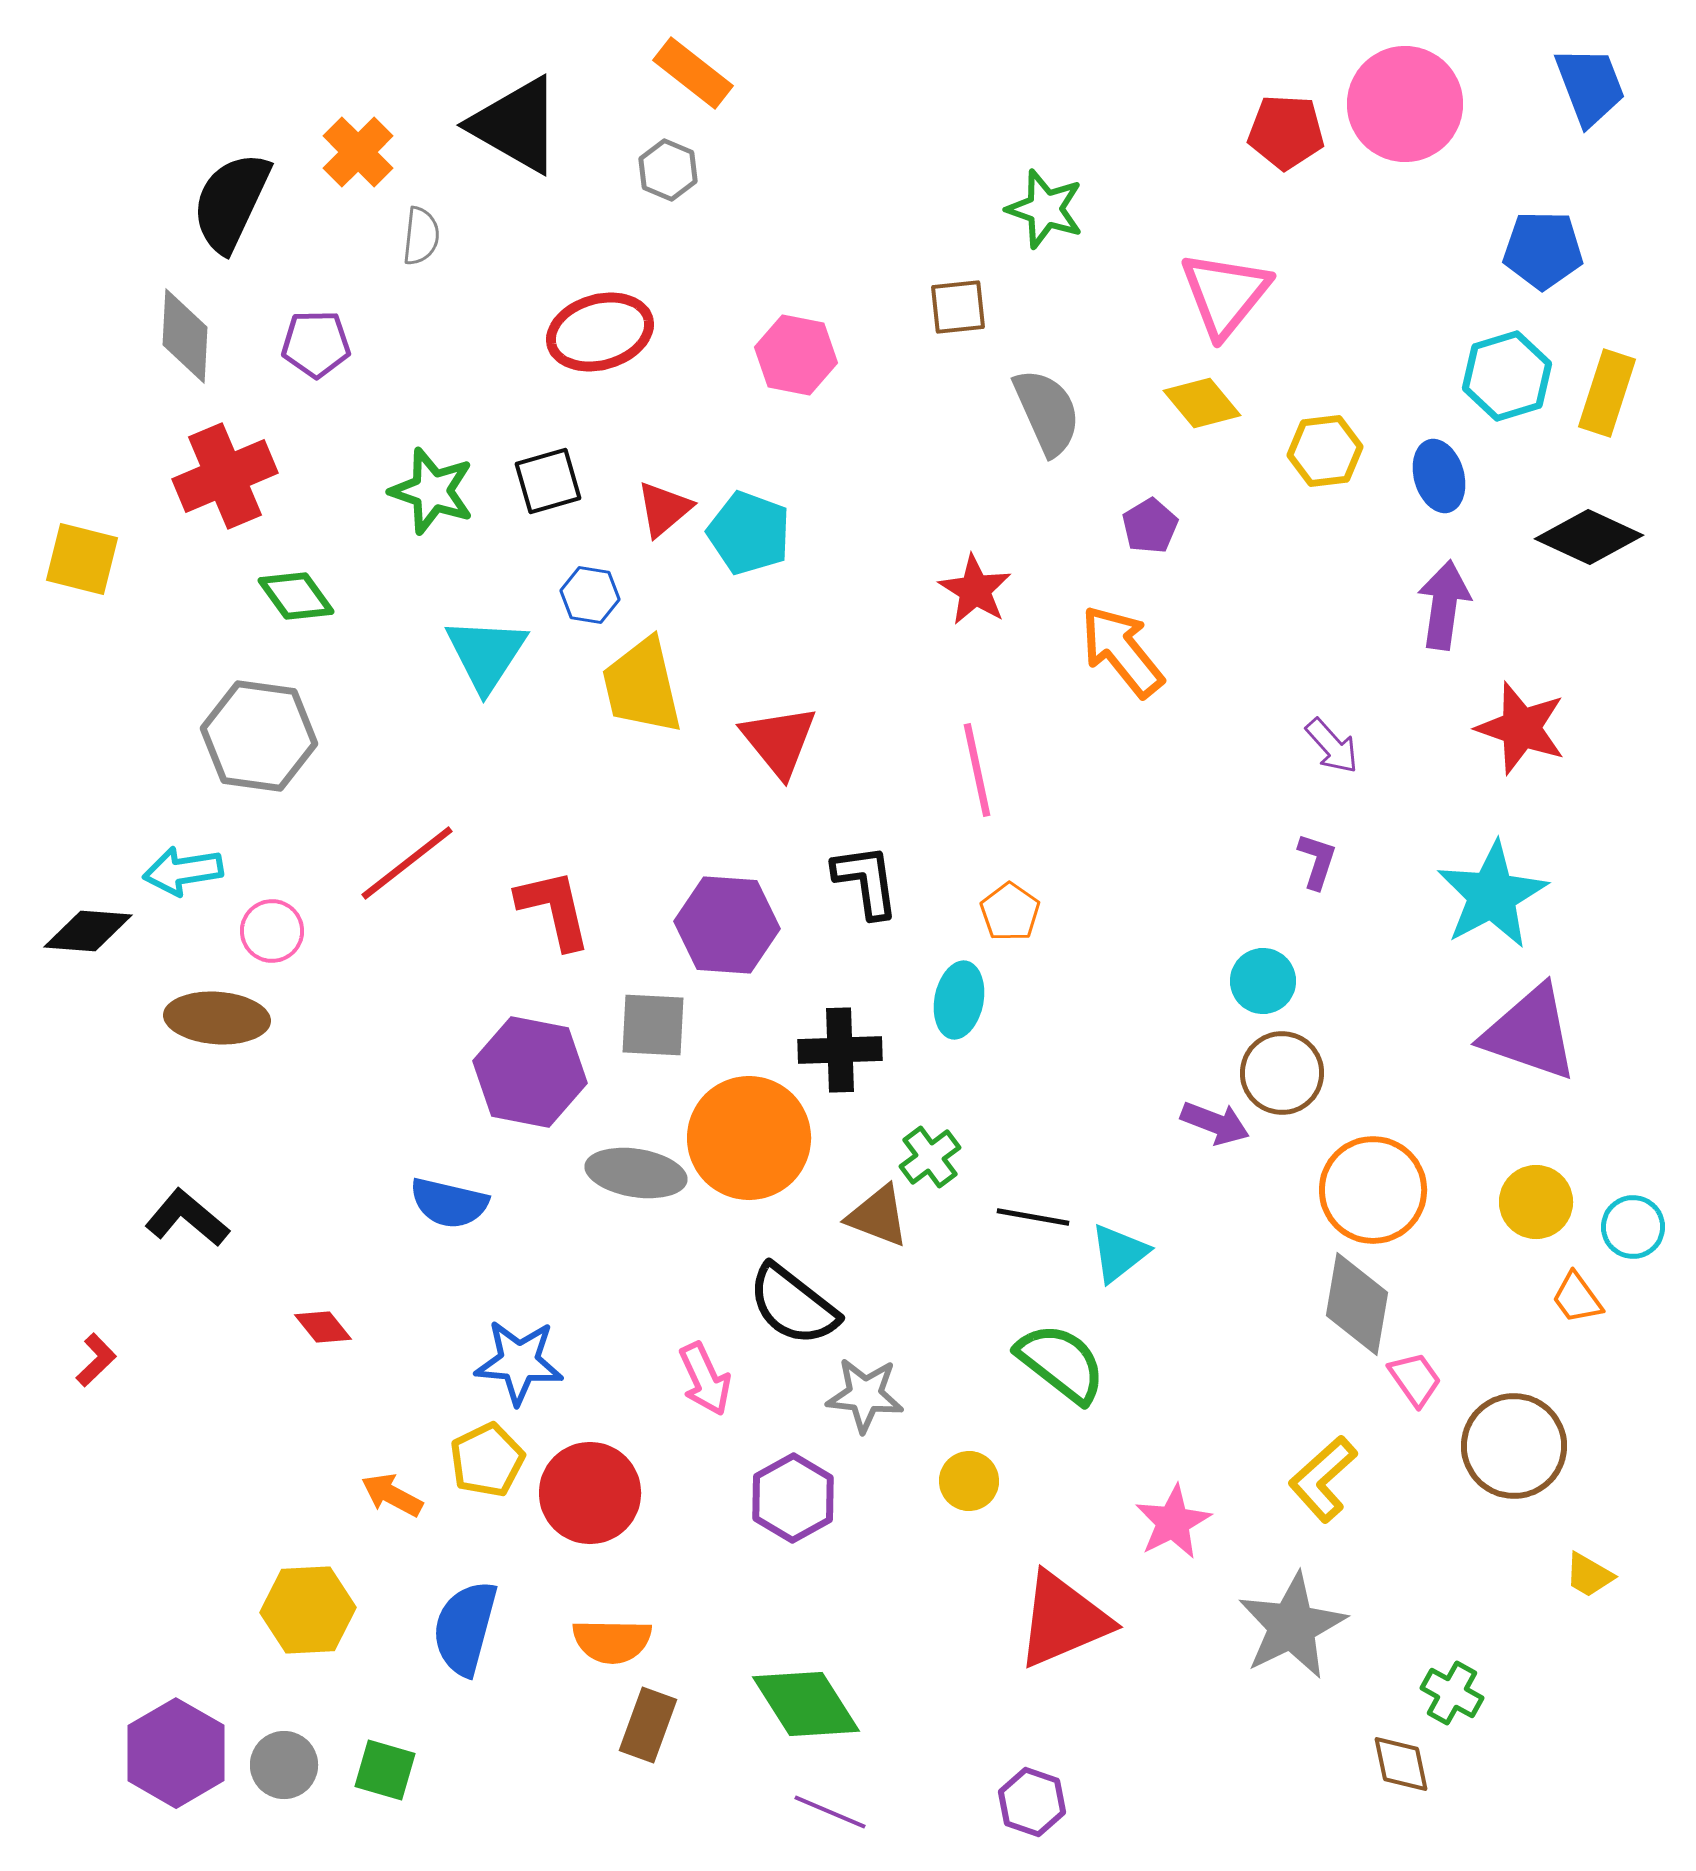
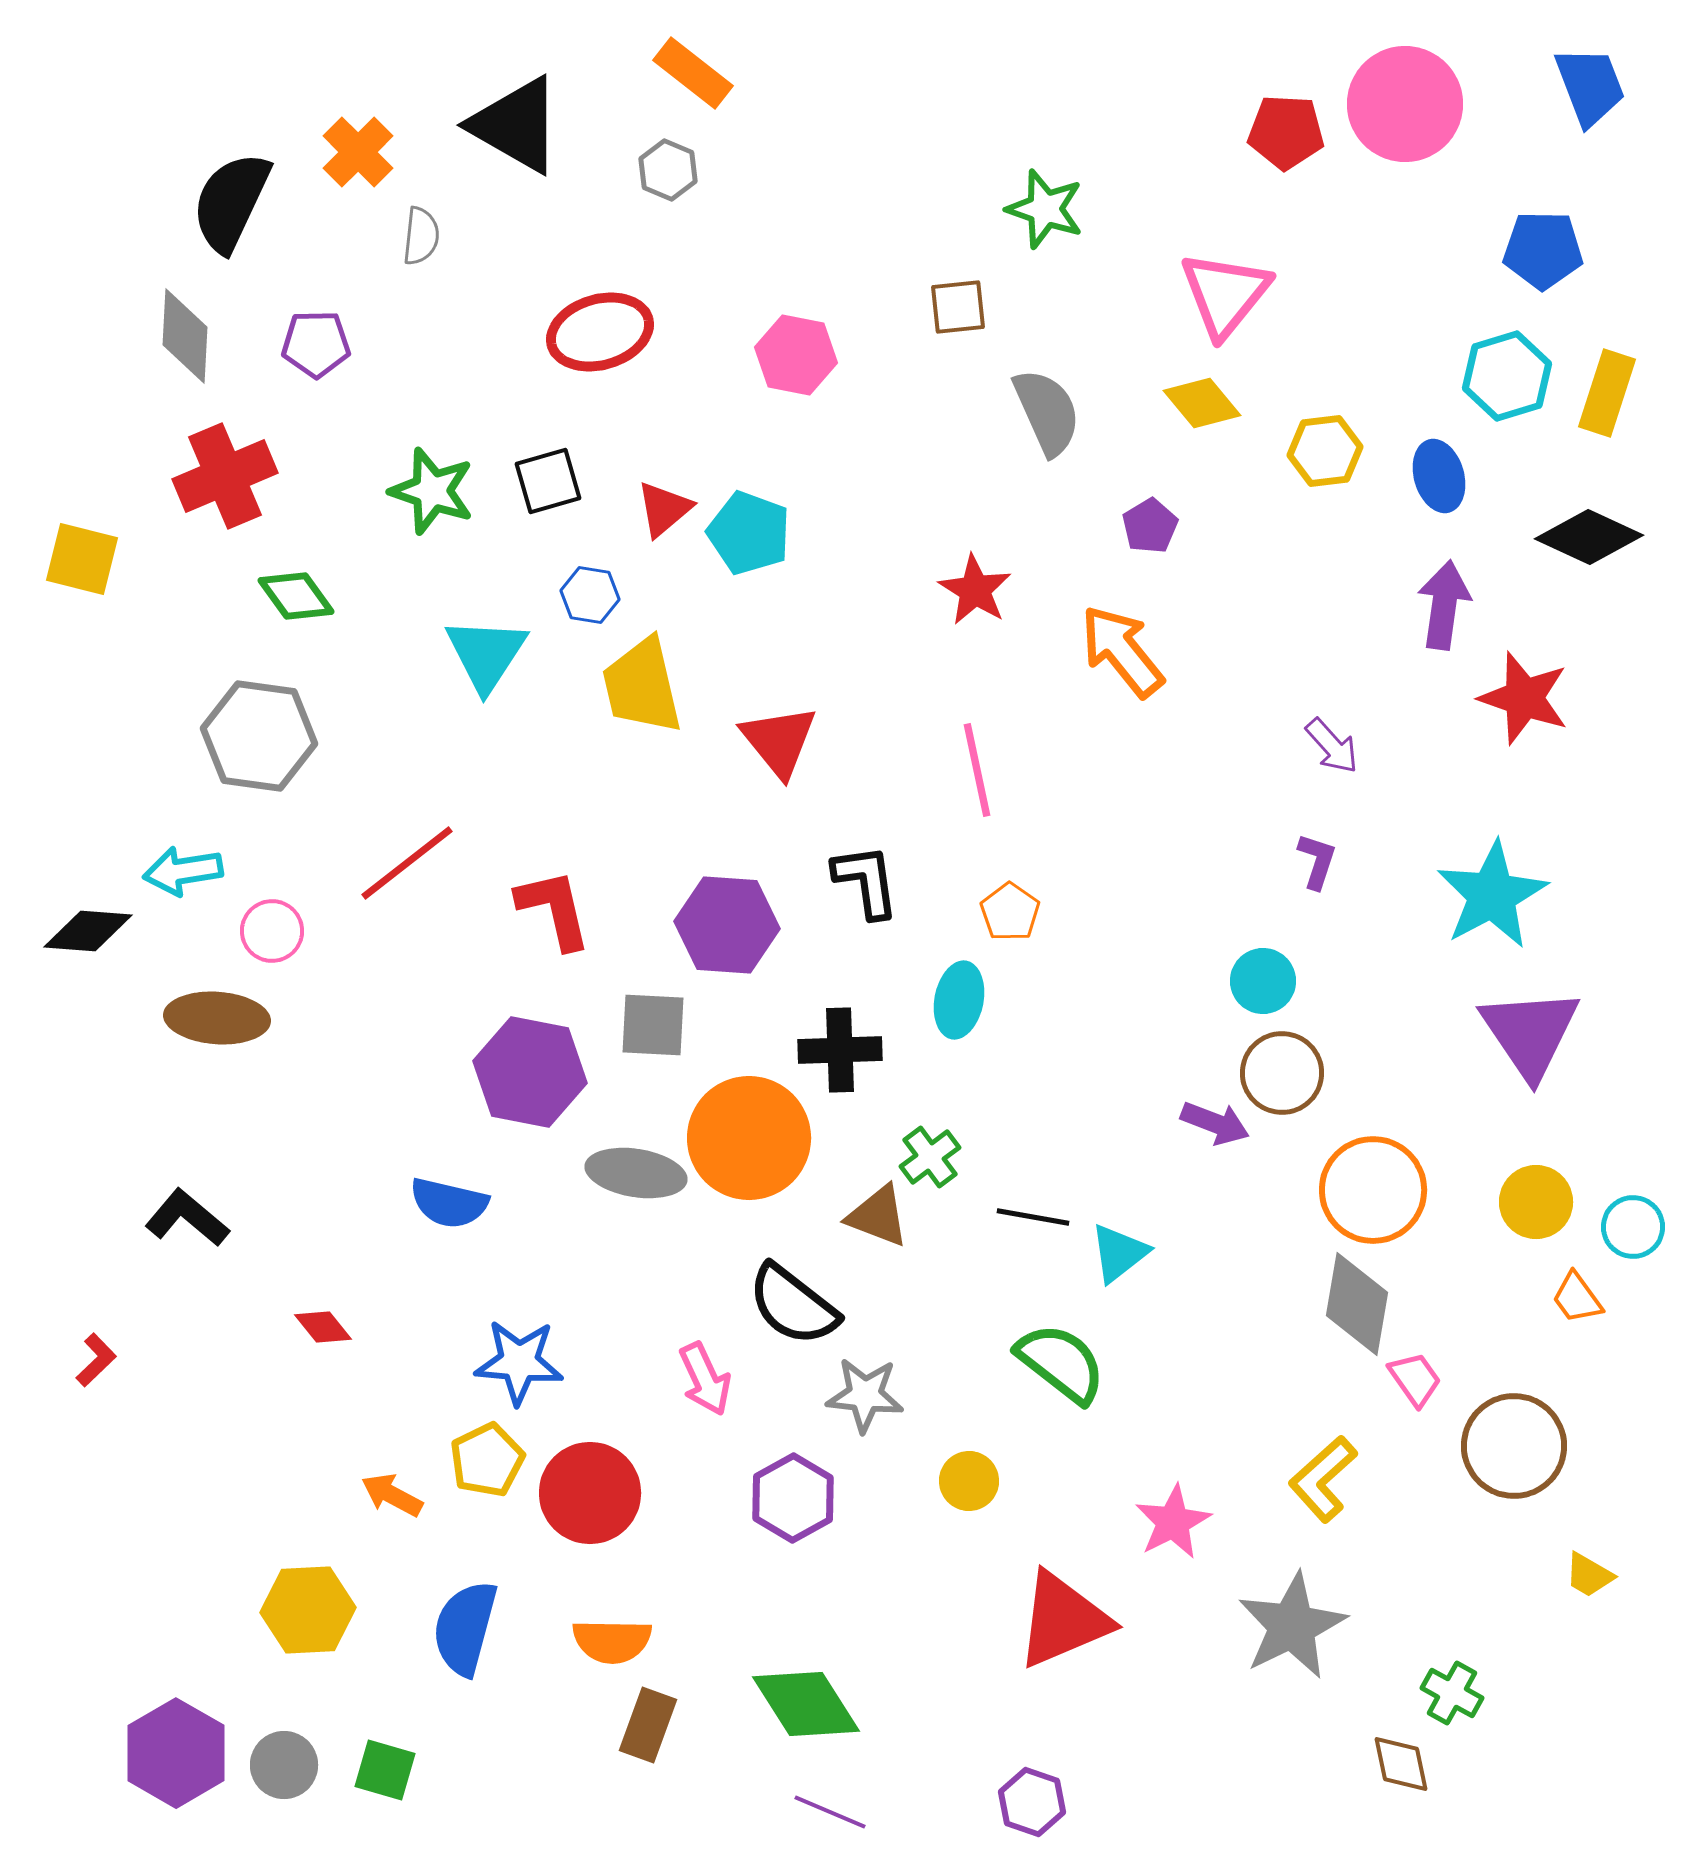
red star at (1521, 728): moved 3 px right, 30 px up
purple triangle at (1530, 1033): rotated 37 degrees clockwise
